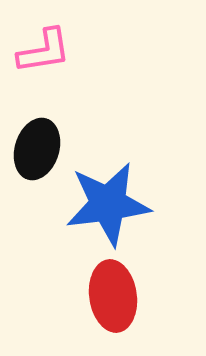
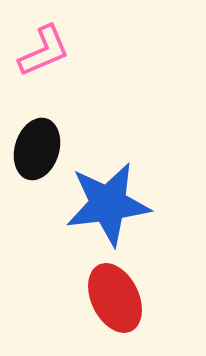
pink L-shape: rotated 14 degrees counterclockwise
red ellipse: moved 2 px right, 2 px down; rotated 18 degrees counterclockwise
